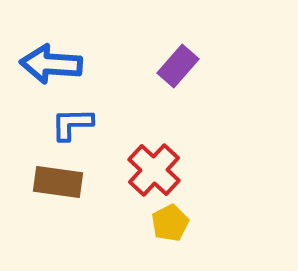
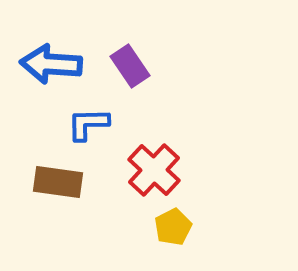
purple rectangle: moved 48 px left; rotated 75 degrees counterclockwise
blue L-shape: moved 16 px right
yellow pentagon: moved 3 px right, 4 px down
